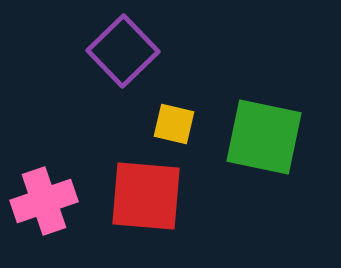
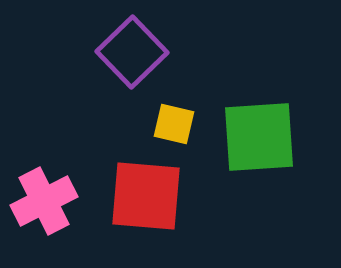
purple square: moved 9 px right, 1 px down
green square: moved 5 px left; rotated 16 degrees counterclockwise
pink cross: rotated 8 degrees counterclockwise
